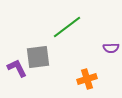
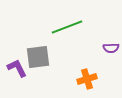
green line: rotated 16 degrees clockwise
